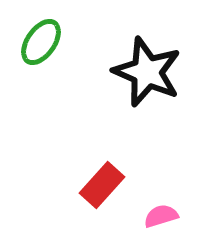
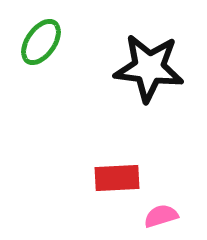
black star: moved 2 px right, 4 px up; rotated 16 degrees counterclockwise
red rectangle: moved 15 px right, 7 px up; rotated 45 degrees clockwise
